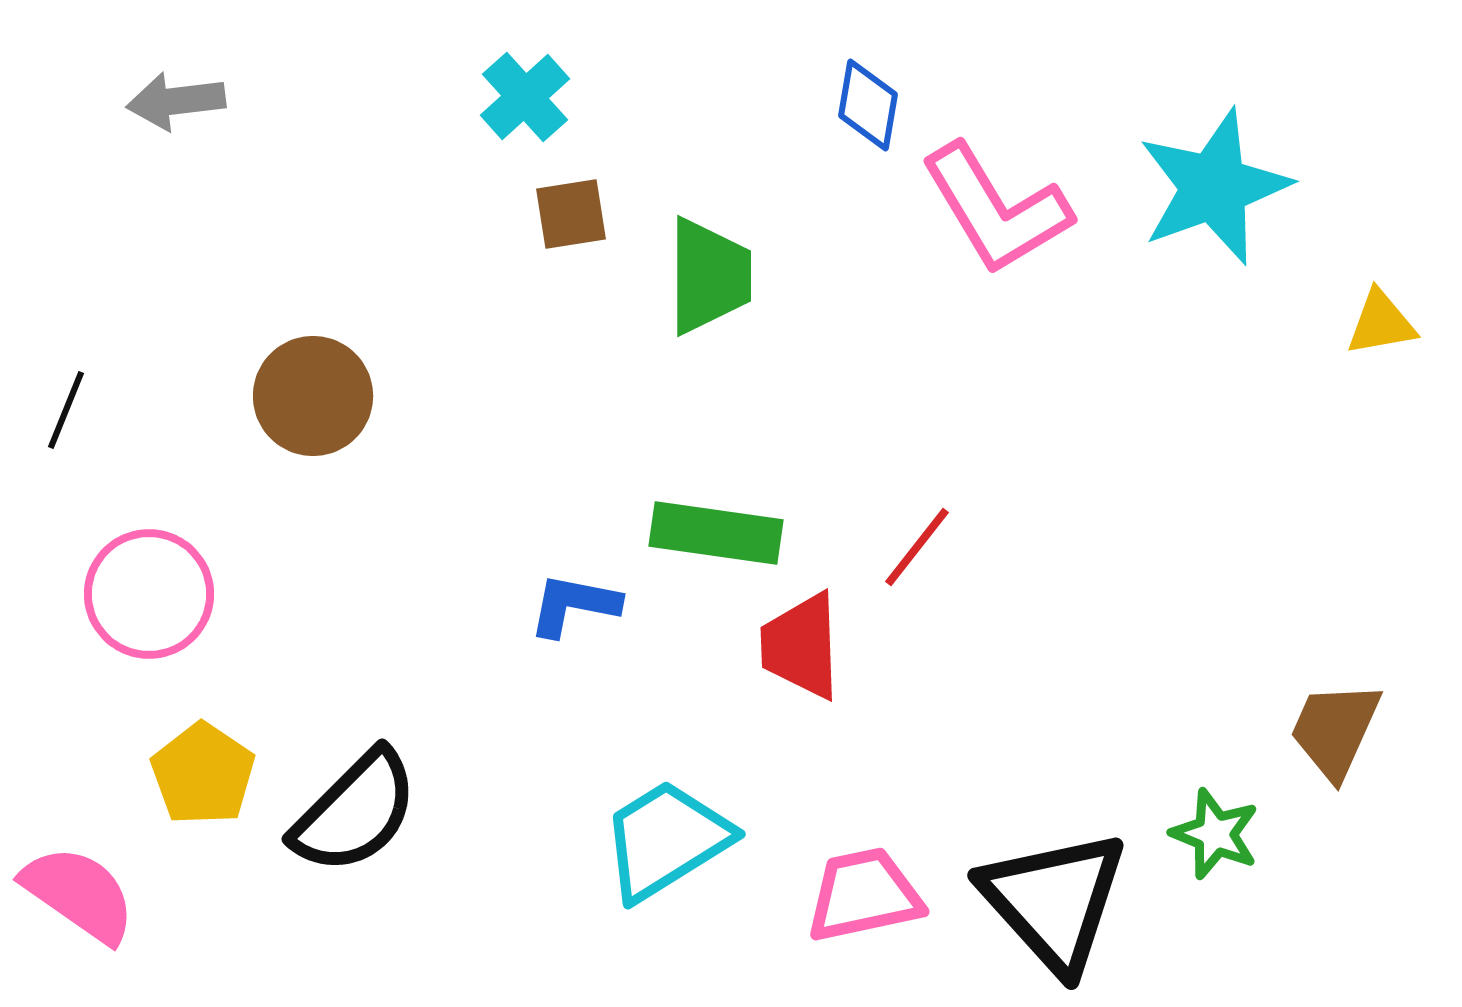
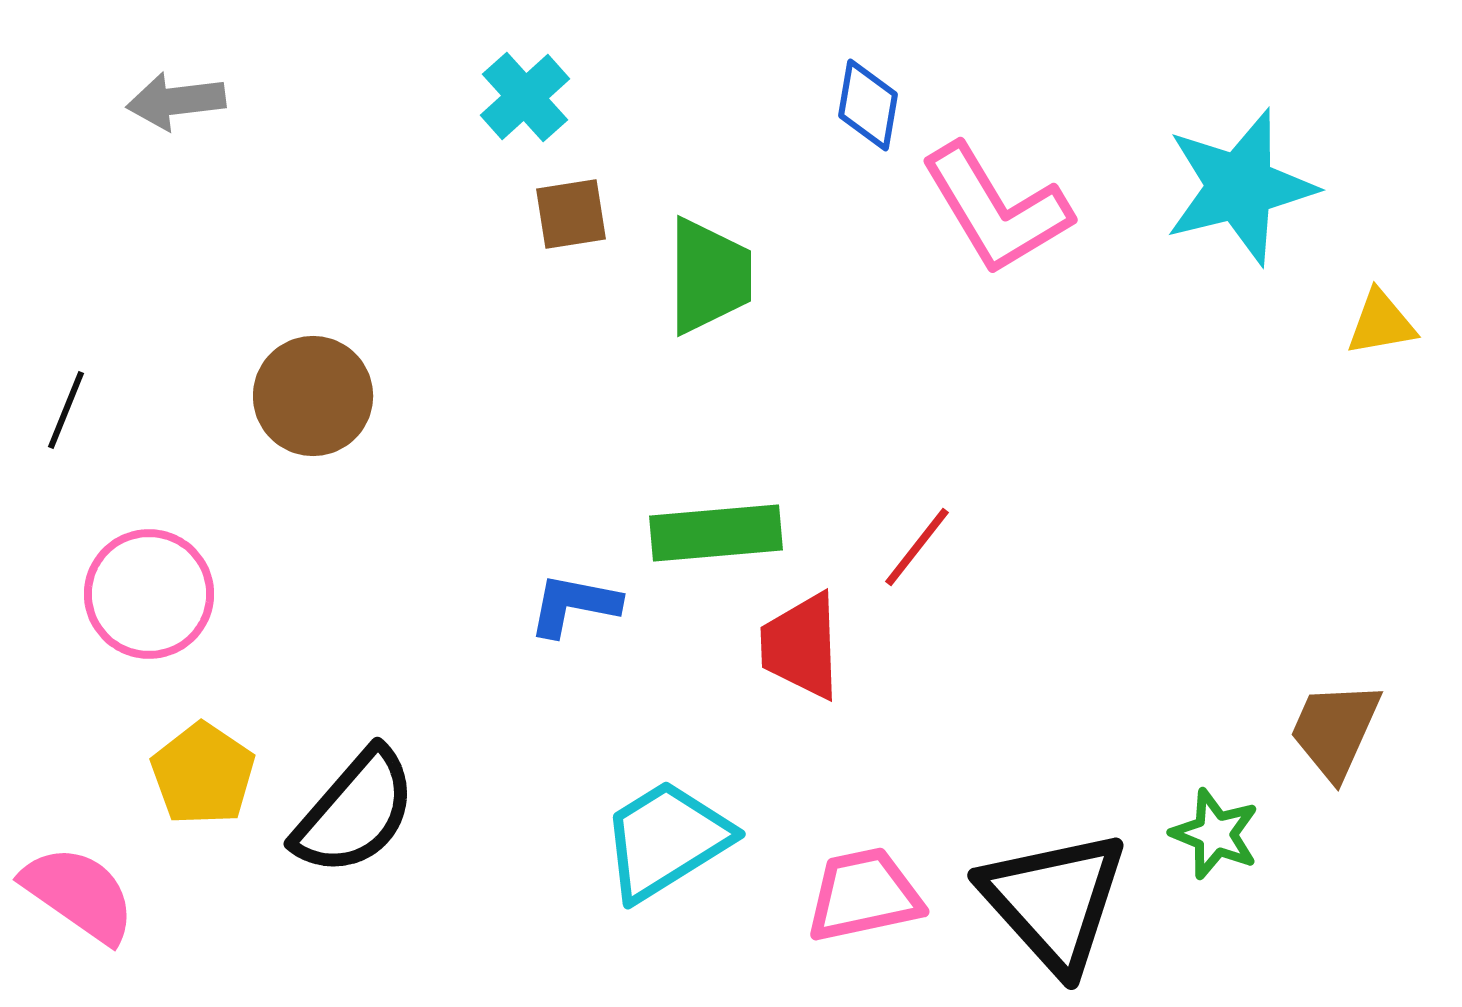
cyan star: moved 26 px right; rotated 6 degrees clockwise
green rectangle: rotated 13 degrees counterclockwise
black semicircle: rotated 4 degrees counterclockwise
